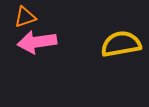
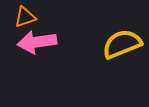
yellow semicircle: moved 1 px right; rotated 12 degrees counterclockwise
